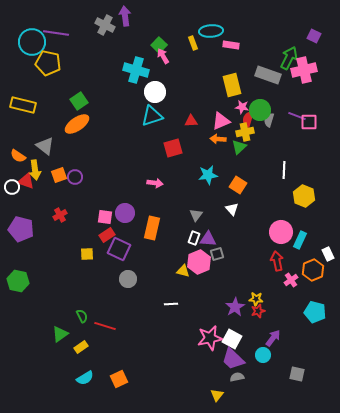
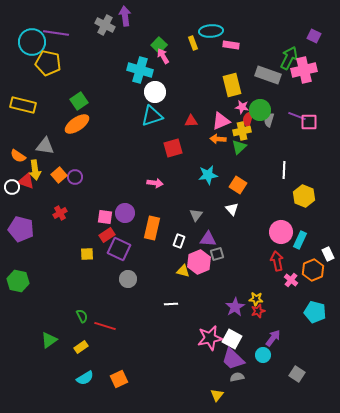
cyan cross at (136, 70): moved 4 px right
yellow cross at (245, 132): moved 3 px left, 1 px up
gray triangle at (45, 146): rotated 30 degrees counterclockwise
orange square at (59, 175): rotated 21 degrees counterclockwise
red cross at (60, 215): moved 2 px up
white rectangle at (194, 238): moved 15 px left, 3 px down
pink cross at (291, 280): rotated 16 degrees counterclockwise
green triangle at (60, 334): moved 11 px left, 6 px down
gray square at (297, 374): rotated 21 degrees clockwise
